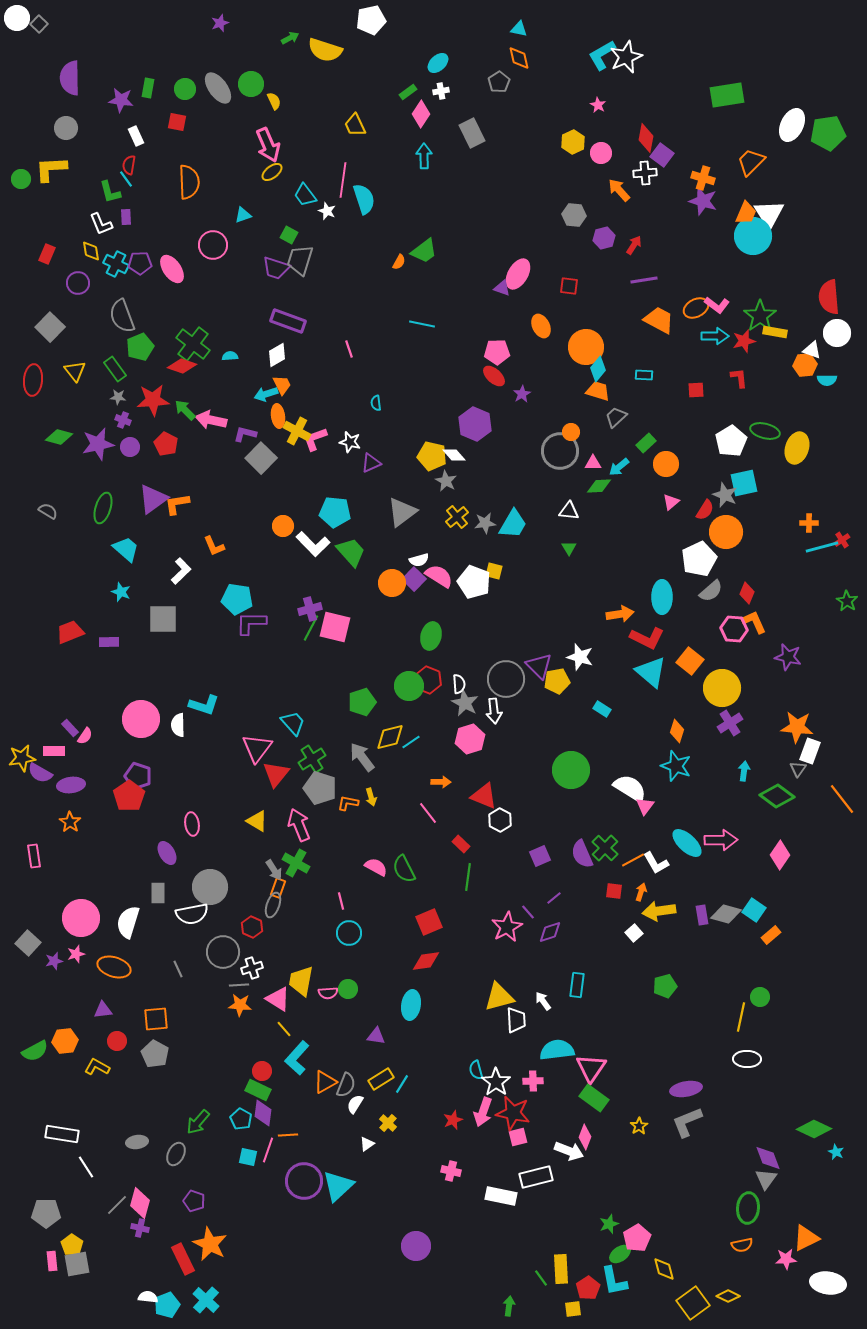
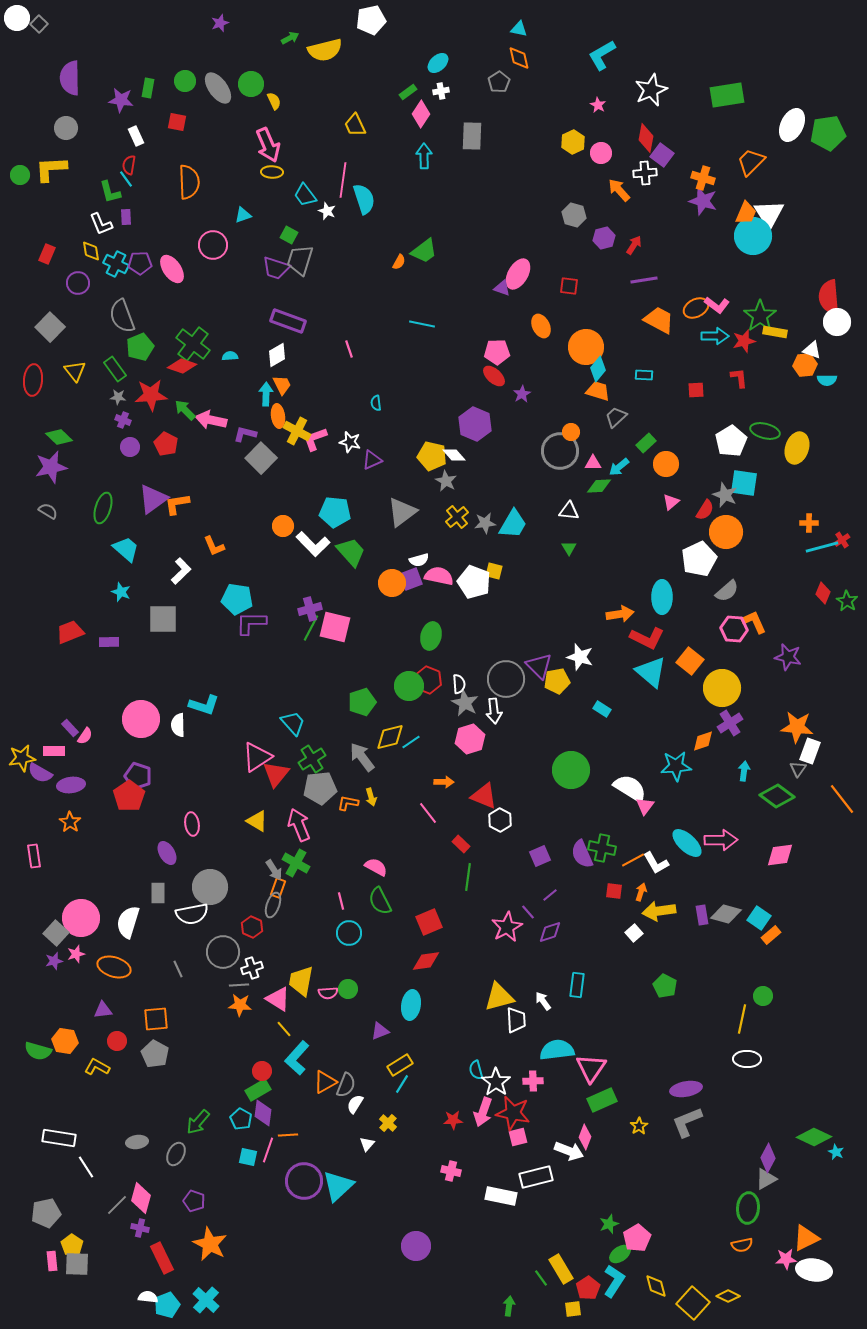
yellow semicircle at (325, 50): rotated 32 degrees counterclockwise
white star at (626, 57): moved 25 px right, 33 px down
green circle at (185, 89): moved 8 px up
gray rectangle at (472, 133): moved 3 px down; rotated 28 degrees clockwise
yellow ellipse at (272, 172): rotated 40 degrees clockwise
green circle at (21, 179): moved 1 px left, 4 px up
gray hexagon at (574, 215): rotated 10 degrees clockwise
white circle at (837, 333): moved 11 px up
cyan arrow at (266, 394): rotated 110 degrees clockwise
red star at (153, 400): moved 2 px left, 5 px up
green diamond at (59, 437): rotated 28 degrees clockwise
purple star at (98, 444): moved 47 px left, 23 px down
purple triangle at (371, 463): moved 1 px right, 3 px up
cyan square at (744, 483): rotated 20 degrees clockwise
pink semicircle at (439, 576): rotated 20 degrees counterclockwise
purple square at (414, 579): moved 3 px left; rotated 25 degrees clockwise
gray semicircle at (711, 591): moved 16 px right
red diamond at (747, 593): moved 76 px right
orange diamond at (677, 731): moved 26 px right, 10 px down; rotated 55 degrees clockwise
pink triangle at (257, 748): moved 9 px down; rotated 20 degrees clockwise
cyan star at (676, 766): rotated 24 degrees counterclockwise
orange arrow at (441, 782): moved 3 px right
gray pentagon at (320, 788): rotated 24 degrees counterclockwise
green cross at (605, 848): moved 3 px left; rotated 32 degrees counterclockwise
pink diamond at (780, 855): rotated 48 degrees clockwise
green semicircle at (404, 869): moved 24 px left, 32 px down
purple line at (554, 898): moved 4 px left, 3 px up
cyan square at (754, 910): moved 5 px right, 8 px down
gray square at (28, 943): moved 28 px right, 10 px up
green pentagon at (665, 986): rotated 30 degrees counterclockwise
green circle at (760, 997): moved 3 px right, 1 px up
yellow line at (741, 1017): moved 1 px right, 2 px down
purple triangle at (376, 1036): moved 4 px right, 5 px up; rotated 30 degrees counterclockwise
orange hexagon at (65, 1041): rotated 15 degrees clockwise
green semicircle at (35, 1051): moved 3 px right; rotated 44 degrees clockwise
yellow rectangle at (381, 1079): moved 19 px right, 14 px up
green rectangle at (258, 1090): rotated 55 degrees counterclockwise
green rectangle at (594, 1098): moved 8 px right, 2 px down; rotated 60 degrees counterclockwise
red star at (453, 1120): rotated 18 degrees clockwise
green diamond at (814, 1129): moved 8 px down
white rectangle at (62, 1134): moved 3 px left, 4 px down
white triangle at (367, 1144): rotated 14 degrees counterclockwise
purple diamond at (768, 1158): rotated 48 degrees clockwise
gray triangle at (766, 1179): rotated 25 degrees clockwise
pink diamond at (140, 1203): moved 1 px right, 5 px up
gray pentagon at (46, 1213): rotated 12 degrees counterclockwise
red rectangle at (183, 1259): moved 21 px left, 1 px up
gray square at (77, 1264): rotated 12 degrees clockwise
yellow rectangle at (561, 1269): rotated 28 degrees counterclockwise
yellow diamond at (664, 1269): moved 8 px left, 17 px down
cyan L-shape at (614, 1281): rotated 136 degrees counterclockwise
white ellipse at (828, 1283): moved 14 px left, 13 px up
yellow square at (693, 1303): rotated 12 degrees counterclockwise
